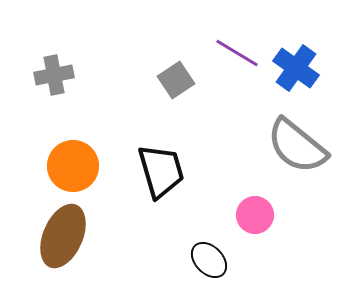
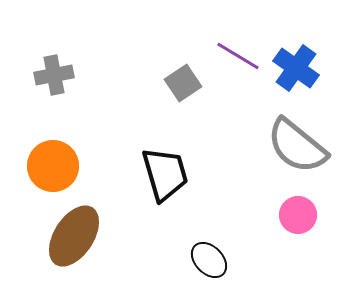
purple line: moved 1 px right, 3 px down
gray square: moved 7 px right, 3 px down
orange circle: moved 20 px left
black trapezoid: moved 4 px right, 3 px down
pink circle: moved 43 px right
brown ellipse: moved 11 px right; rotated 10 degrees clockwise
